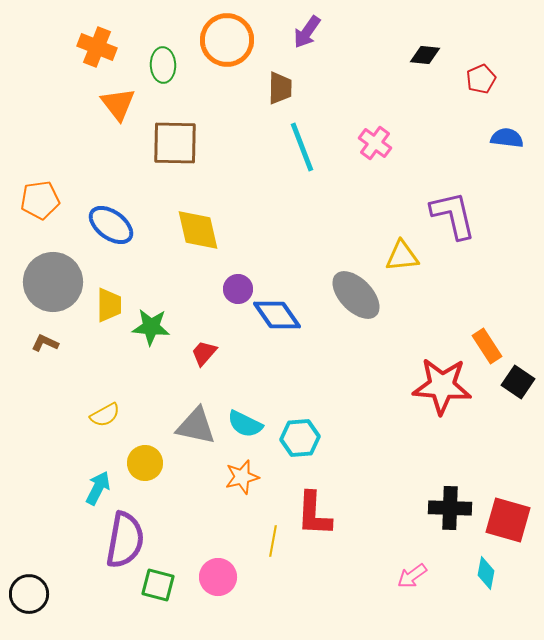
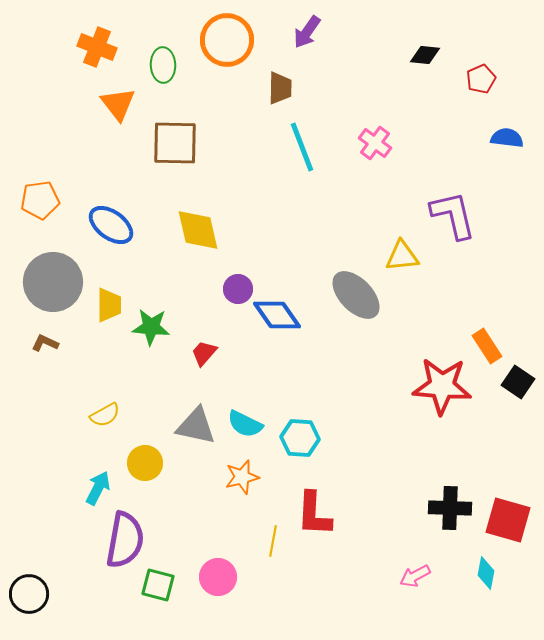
cyan hexagon at (300, 438): rotated 9 degrees clockwise
pink arrow at (412, 576): moved 3 px right; rotated 8 degrees clockwise
